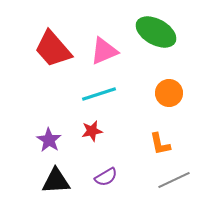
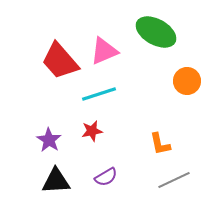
red trapezoid: moved 7 px right, 12 px down
orange circle: moved 18 px right, 12 px up
